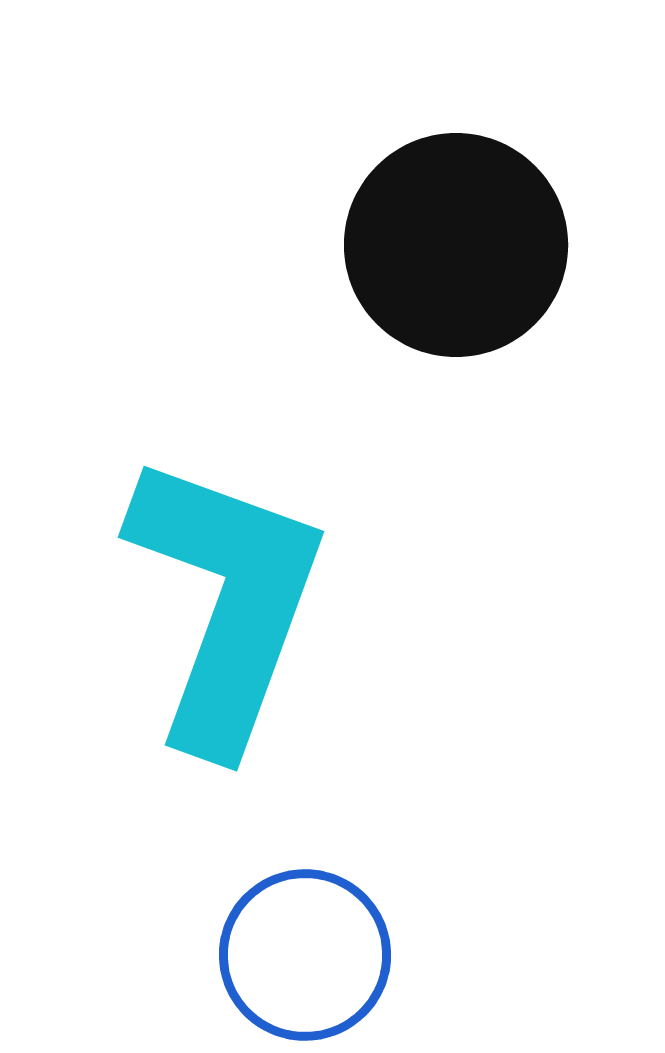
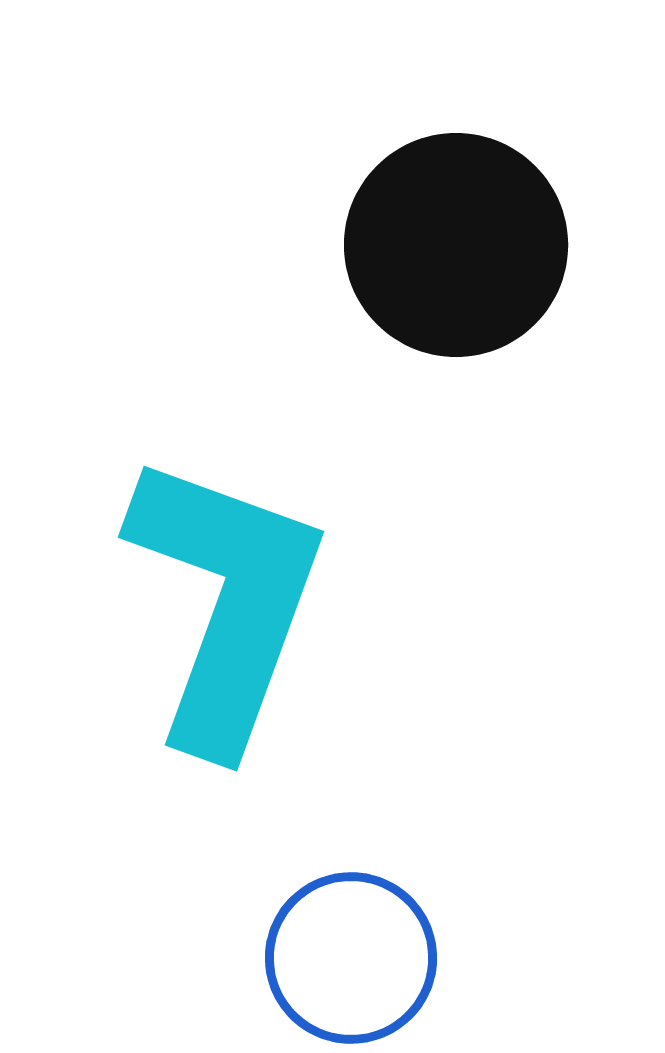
blue circle: moved 46 px right, 3 px down
